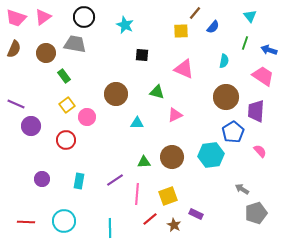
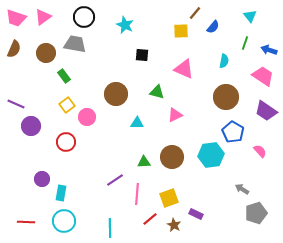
purple trapezoid at (256, 111): moved 10 px right; rotated 60 degrees counterclockwise
blue pentagon at (233, 132): rotated 10 degrees counterclockwise
red circle at (66, 140): moved 2 px down
cyan rectangle at (79, 181): moved 18 px left, 12 px down
yellow square at (168, 196): moved 1 px right, 2 px down
